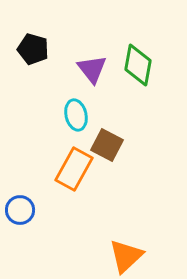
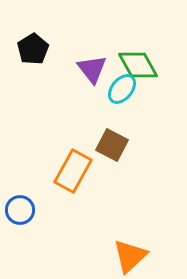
black pentagon: rotated 24 degrees clockwise
green diamond: rotated 39 degrees counterclockwise
cyan ellipse: moved 46 px right, 26 px up; rotated 52 degrees clockwise
brown square: moved 5 px right
orange rectangle: moved 1 px left, 2 px down
orange triangle: moved 4 px right
